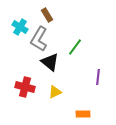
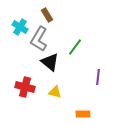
yellow triangle: rotated 40 degrees clockwise
